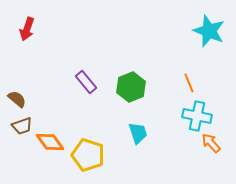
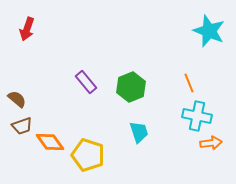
cyan trapezoid: moved 1 px right, 1 px up
orange arrow: rotated 125 degrees clockwise
